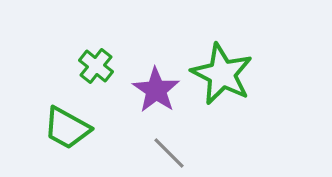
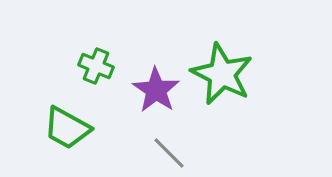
green cross: rotated 16 degrees counterclockwise
